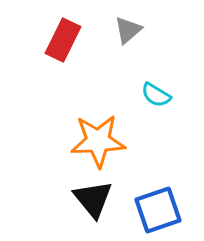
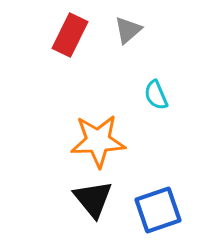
red rectangle: moved 7 px right, 5 px up
cyan semicircle: rotated 36 degrees clockwise
